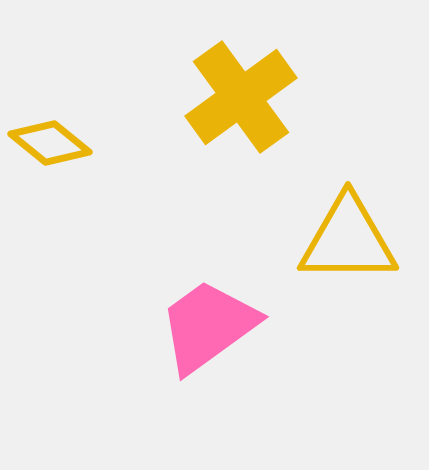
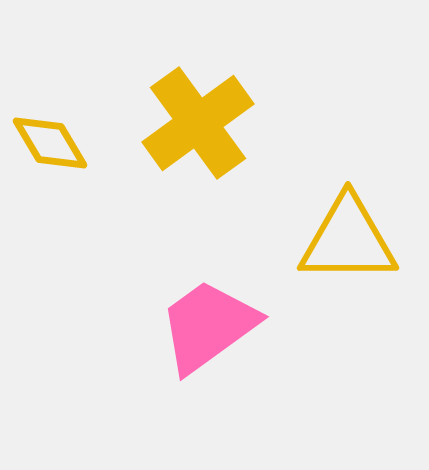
yellow cross: moved 43 px left, 26 px down
yellow diamond: rotated 20 degrees clockwise
